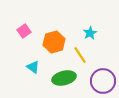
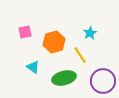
pink square: moved 1 px right, 1 px down; rotated 24 degrees clockwise
